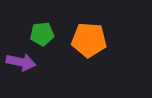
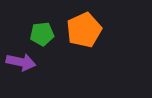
orange pentagon: moved 5 px left, 10 px up; rotated 28 degrees counterclockwise
